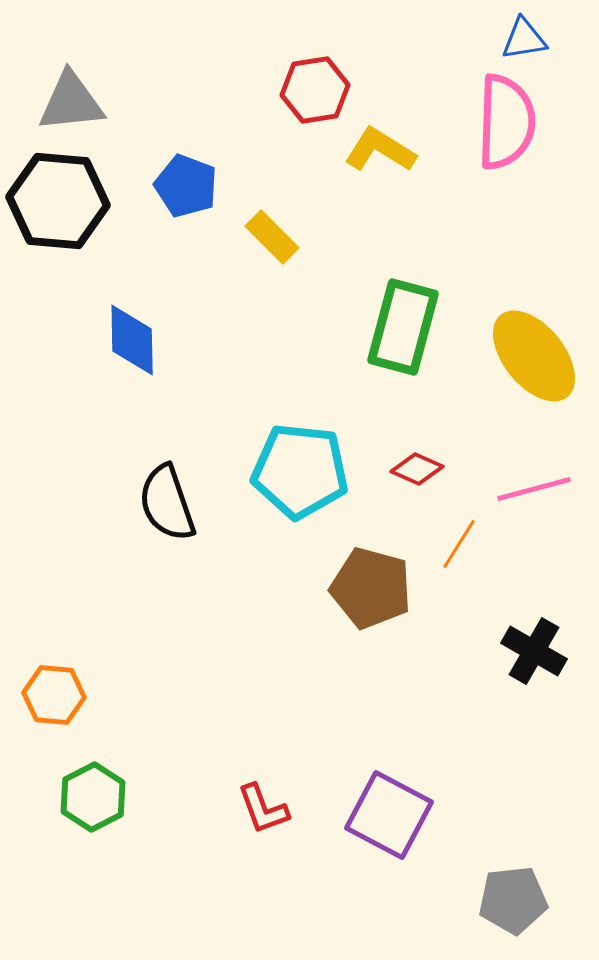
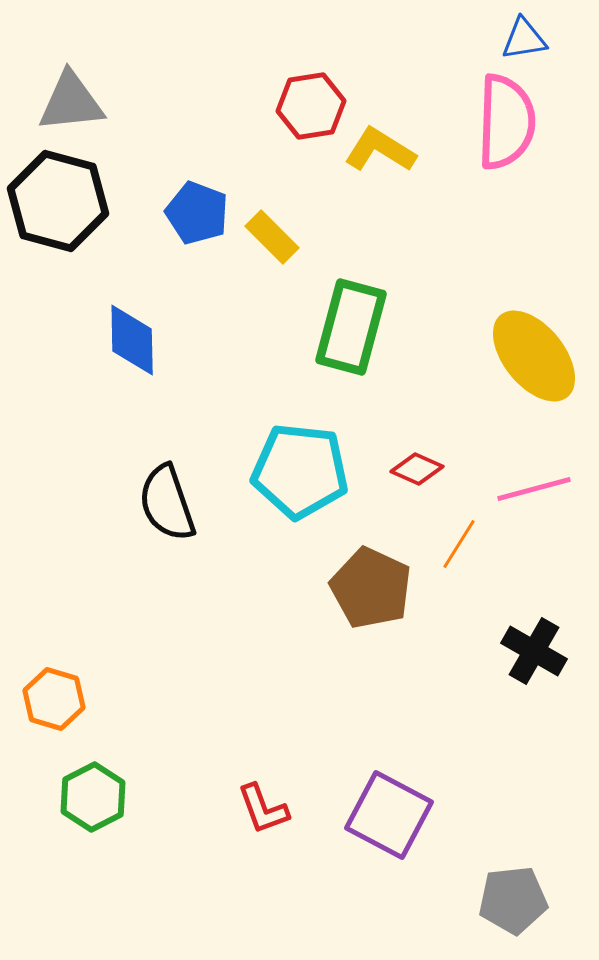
red hexagon: moved 4 px left, 16 px down
blue pentagon: moved 11 px right, 27 px down
black hexagon: rotated 10 degrees clockwise
green rectangle: moved 52 px left
brown pentagon: rotated 10 degrees clockwise
orange hexagon: moved 4 px down; rotated 12 degrees clockwise
